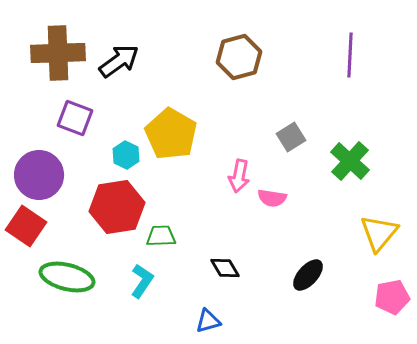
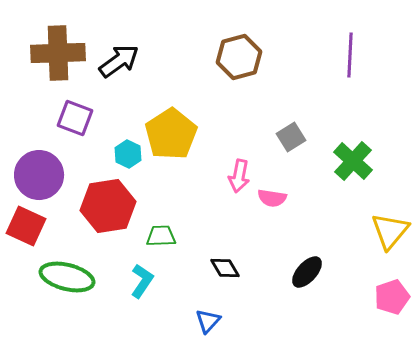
yellow pentagon: rotated 9 degrees clockwise
cyan hexagon: moved 2 px right, 1 px up
green cross: moved 3 px right
red hexagon: moved 9 px left, 1 px up
red square: rotated 9 degrees counterclockwise
yellow triangle: moved 11 px right, 2 px up
black ellipse: moved 1 px left, 3 px up
pink pentagon: rotated 8 degrees counterclockwise
blue triangle: rotated 32 degrees counterclockwise
